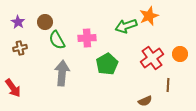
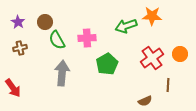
orange star: moved 3 px right; rotated 24 degrees clockwise
